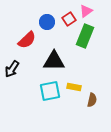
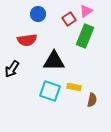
blue circle: moved 9 px left, 8 px up
red semicircle: rotated 36 degrees clockwise
cyan square: rotated 30 degrees clockwise
